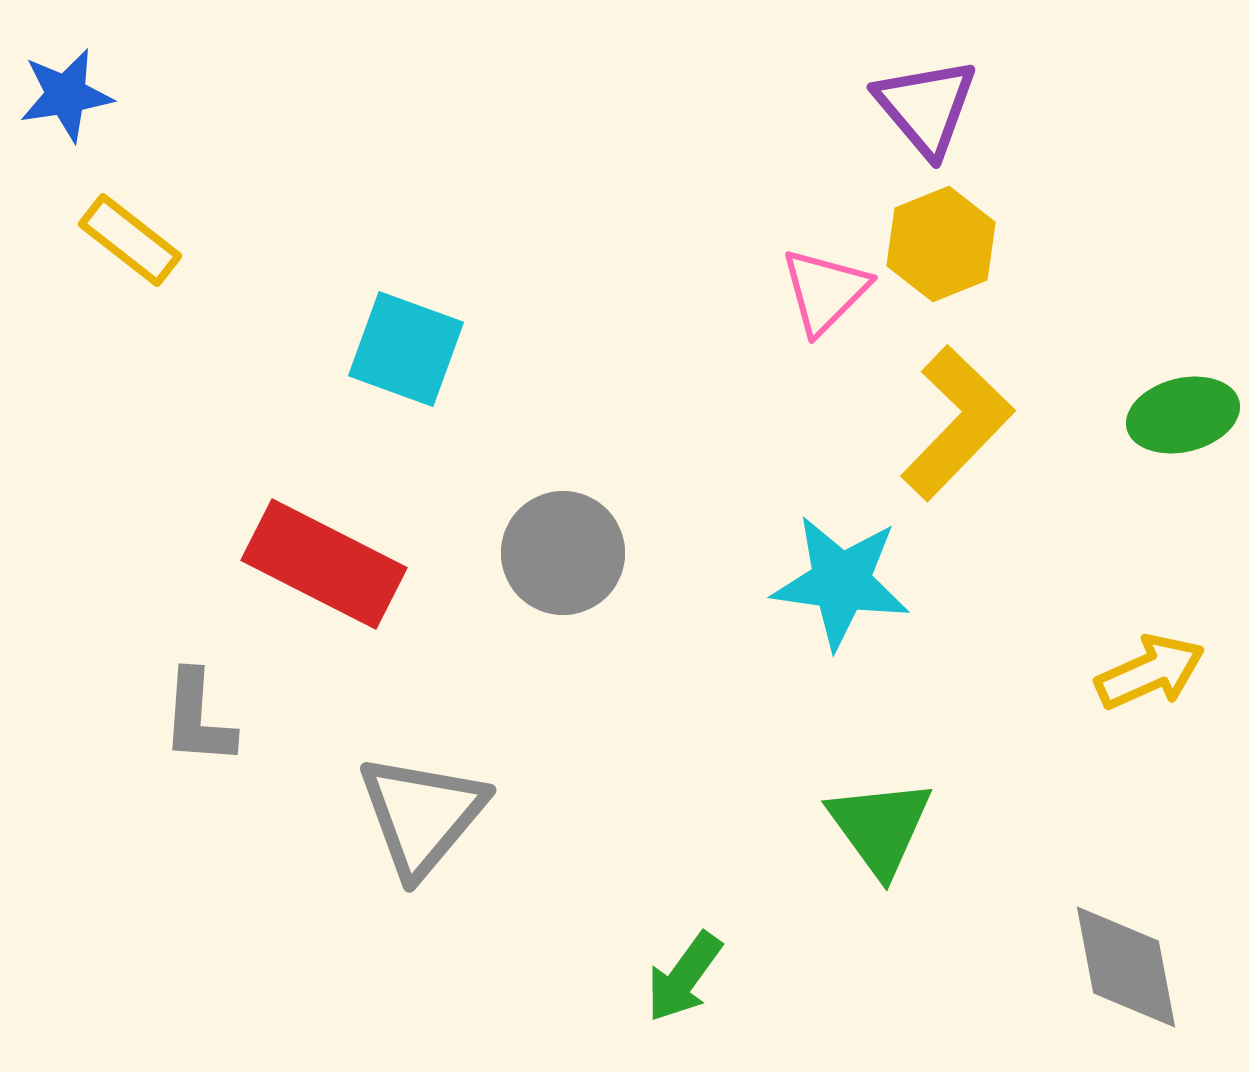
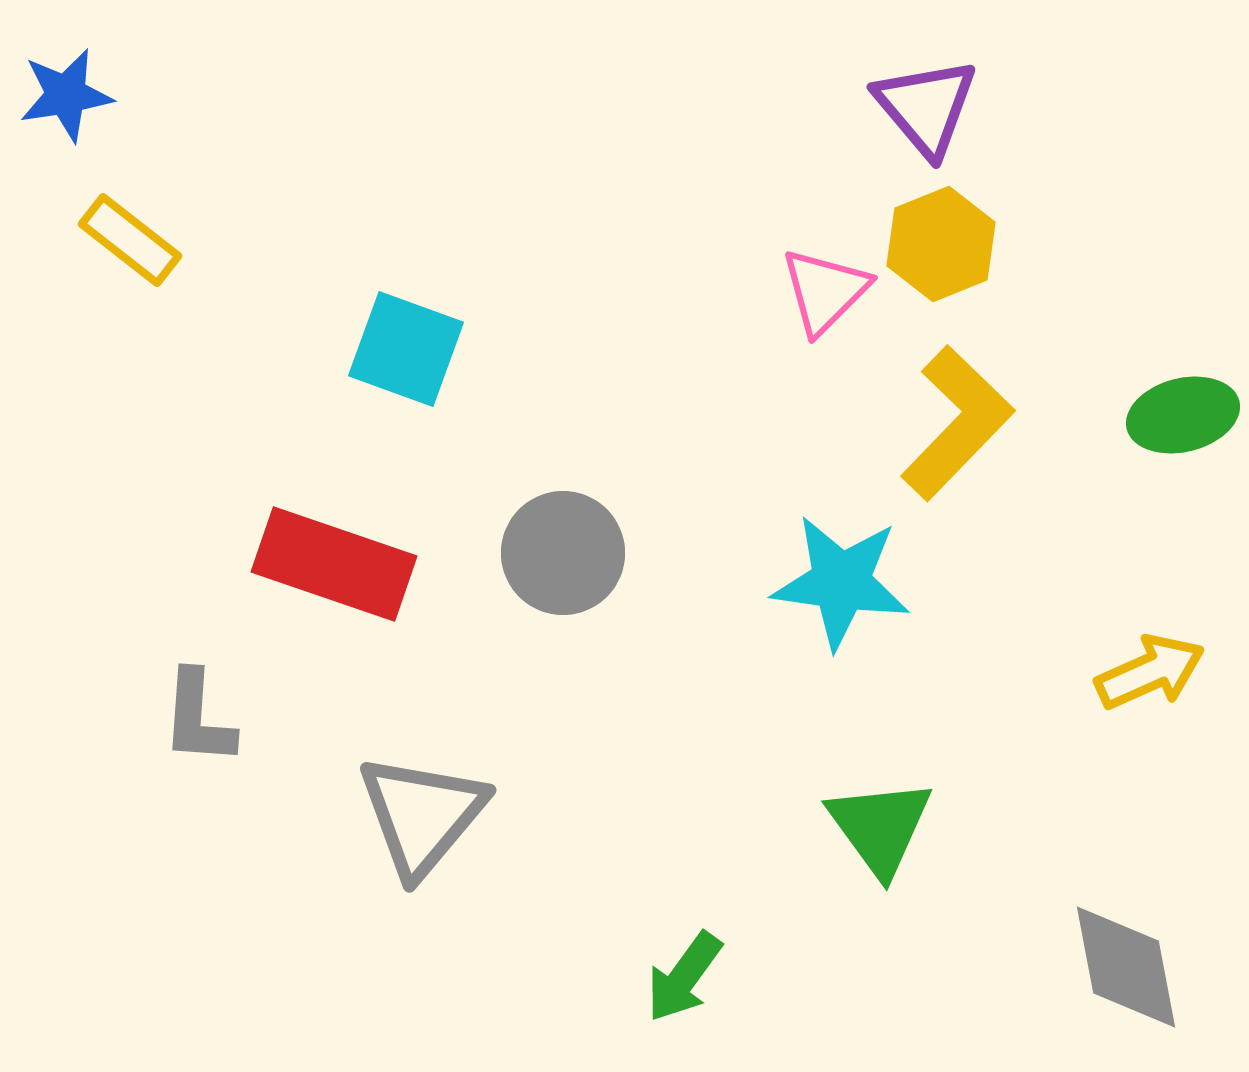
red rectangle: moved 10 px right; rotated 8 degrees counterclockwise
